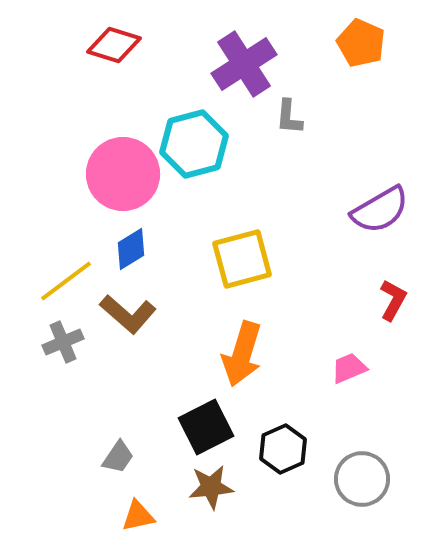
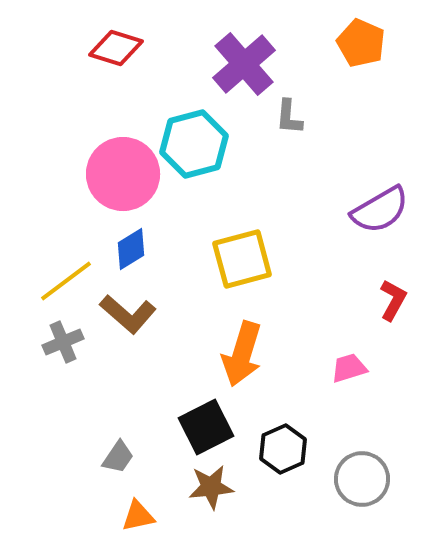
red diamond: moved 2 px right, 3 px down
purple cross: rotated 8 degrees counterclockwise
pink trapezoid: rotated 6 degrees clockwise
